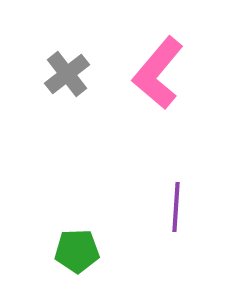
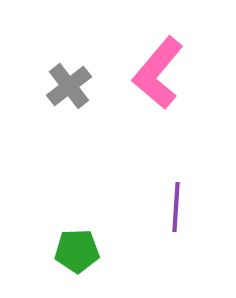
gray cross: moved 2 px right, 12 px down
